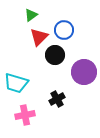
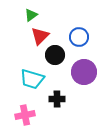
blue circle: moved 15 px right, 7 px down
red triangle: moved 1 px right, 1 px up
cyan trapezoid: moved 16 px right, 4 px up
black cross: rotated 28 degrees clockwise
